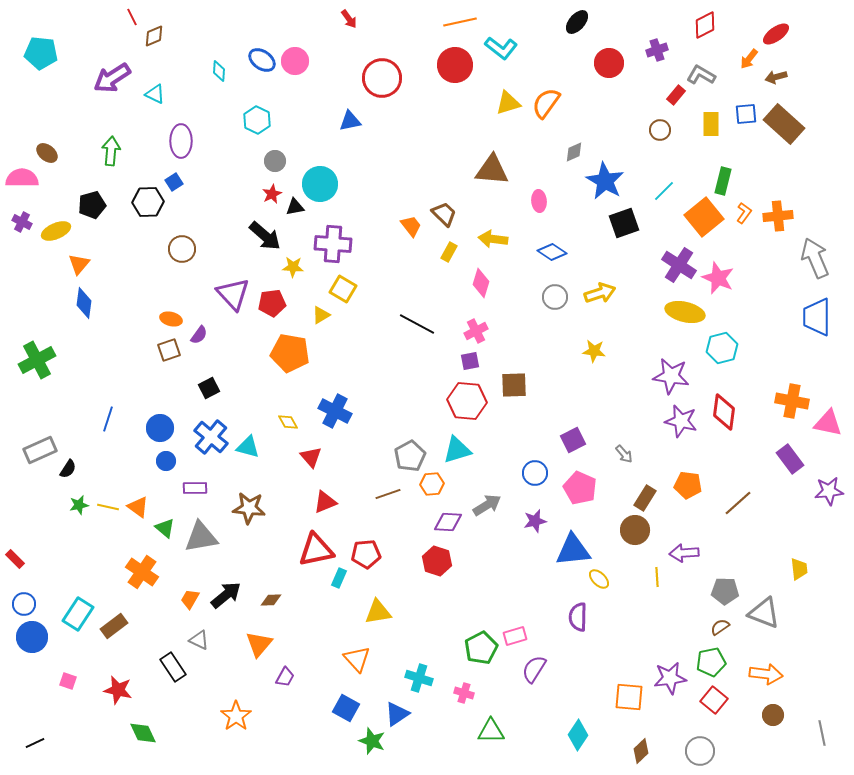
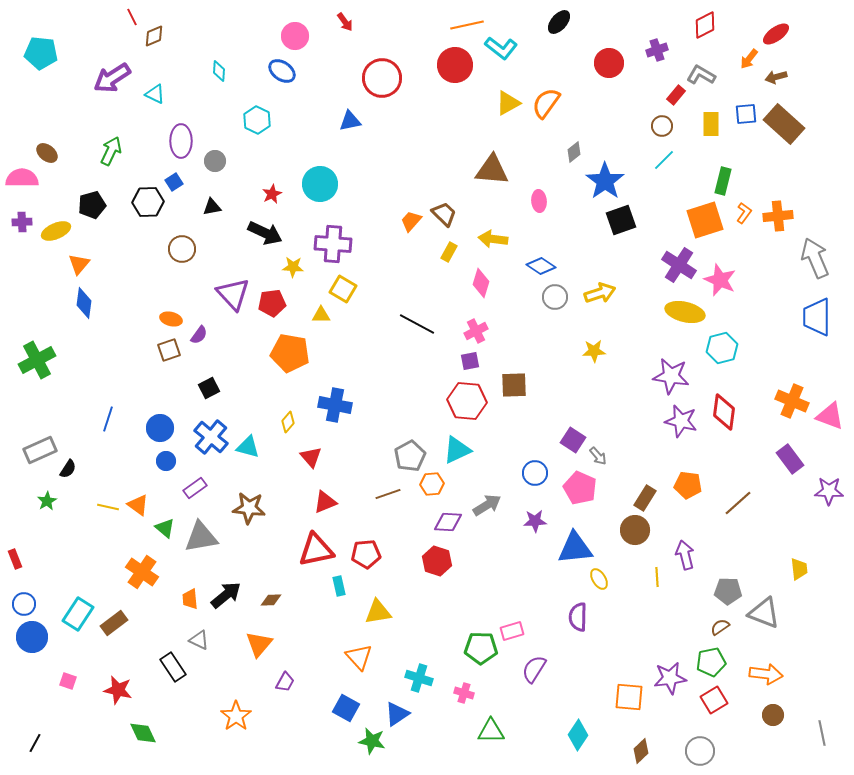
red arrow at (349, 19): moved 4 px left, 3 px down
orange line at (460, 22): moved 7 px right, 3 px down
black ellipse at (577, 22): moved 18 px left
blue ellipse at (262, 60): moved 20 px right, 11 px down
pink circle at (295, 61): moved 25 px up
yellow triangle at (508, 103): rotated 12 degrees counterclockwise
brown circle at (660, 130): moved 2 px right, 4 px up
green arrow at (111, 151): rotated 20 degrees clockwise
gray diamond at (574, 152): rotated 15 degrees counterclockwise
gray circle at (275, 161): moved 60 px left
blue star at (605, 181): rotated 6 degrees clockwise
cyan line at (664, 191): moved 31 px up
black triangle at (295, 207): moved 83 px left
orange square at (704, 217): moved 1 px right, 3 px down; rotated 21 degrees clockwise
purple cross at (22, 222): rotated 30 degrees counterclockwise
black square at (624, 223): moved 3 px left, 3 px up
orange trapezoid at (411, 226): moved 5 px up; rotated 100 degrees counterclockwise
black arrow at (265, 236): moved 3 px up; rotated 16 degrees counterclockwise
blue diamond at (552, 252): moved 11 px left, 14 px down
pink star at (718, 278): moved 2 px right, 2 px down
yellow triangle at (321, 315): rotated 30 degrees clockwise
yellow star at (594, 351): rotated 10 degrees counterclockwise
orange cross at (792, 401): rotated 12 degrees clockwise
blue cross at (335, 411): moved 6 px up; rotated 16 degrees counterclockwise
yellow diamond at (288, 422): rotated 70 degrees clockwise
pink triangle at (828, 423): moved 2 px right, 7 px up; rotated 8 degrees clockwise
purple square at (573, 440): rotated 30 degrees counterclockwise
cyan triangle at (457, 450): rotated 8 degrees counterclockwise
gray arrow at (624, 454): moved 26 px left, 2 px down
purple rectangle at (195, 488): rotated 35 degrees counterclockwise
purple star at (829, 491): rotated 8 degrees clockwise
green star at (79, 505): moved 32 px left, 4 px up; rotated 18 degrees counterclockwise
orange triangle at (138, 507): moved 2 px up
purple star at (535, 521): rotated 10 degrees clockwise
blue triangle at (573, 550): moved 2 px right, 2 px up
purple arrow at (684, 553): moved 1 px right, 2 px down; rotated 80 degrees clockwise
red rectangle at (15, 559): rotated 24 degrees clockwise
cyan rectangle at (339, 578): moved 8 px down; rotated 36 degrees counterclockwise
yellow ellipse at (599, 579): rotated 15 degrees clockwise
gray pentagon at (725, 591): moved 3 px right
orange trapezoid at (190, 599): rotated 35 degrees counterclockwise
brown rectangle at (114, 626): moved 3 px up
pink rectangle at (515, 636): moved 3 px left, 5 px up
green pentagon at (481, 648): rotated 28 degrees clockwise
orange triangle at (357, 659): moved 2 px right, 2 px up
purple trapezoid at (285, 677): moved 5 px down
red square at (714, 700): rotated 20 degrees clockwise
green star at (372, 741): rotated 8 degrees counterclockwise
black line at (35, 743): rotated 36 degrees counterclockwise
